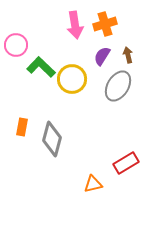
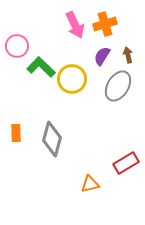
pink arrow: rotated 16 degrees counterclockwise
pink circle: moved 1 px right, 1 px down
orange rectangle: moved 6 px left, 6 px down; rotated 12 degrees counterclockwise
orange triangle: moved 3 px left
